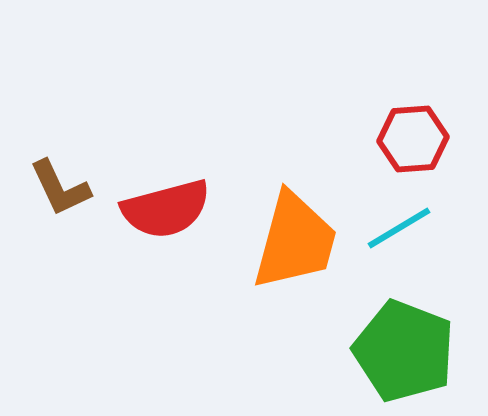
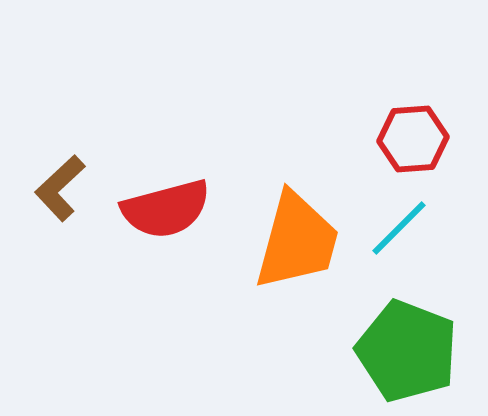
brown L-shape: rotated 72 degrees clockwise
cyan line: rotated 14 degrees counterclockwise
orange trapezoid: moved 2 px right
green pentagon: moved 3 px right
